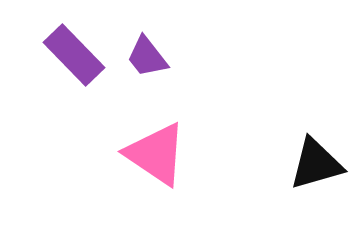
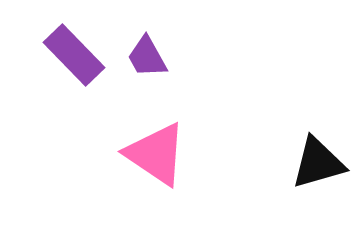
purple trapezoid: rotated 9 degrees clockwise
black triangle: moved 2 px right, 1 px up
